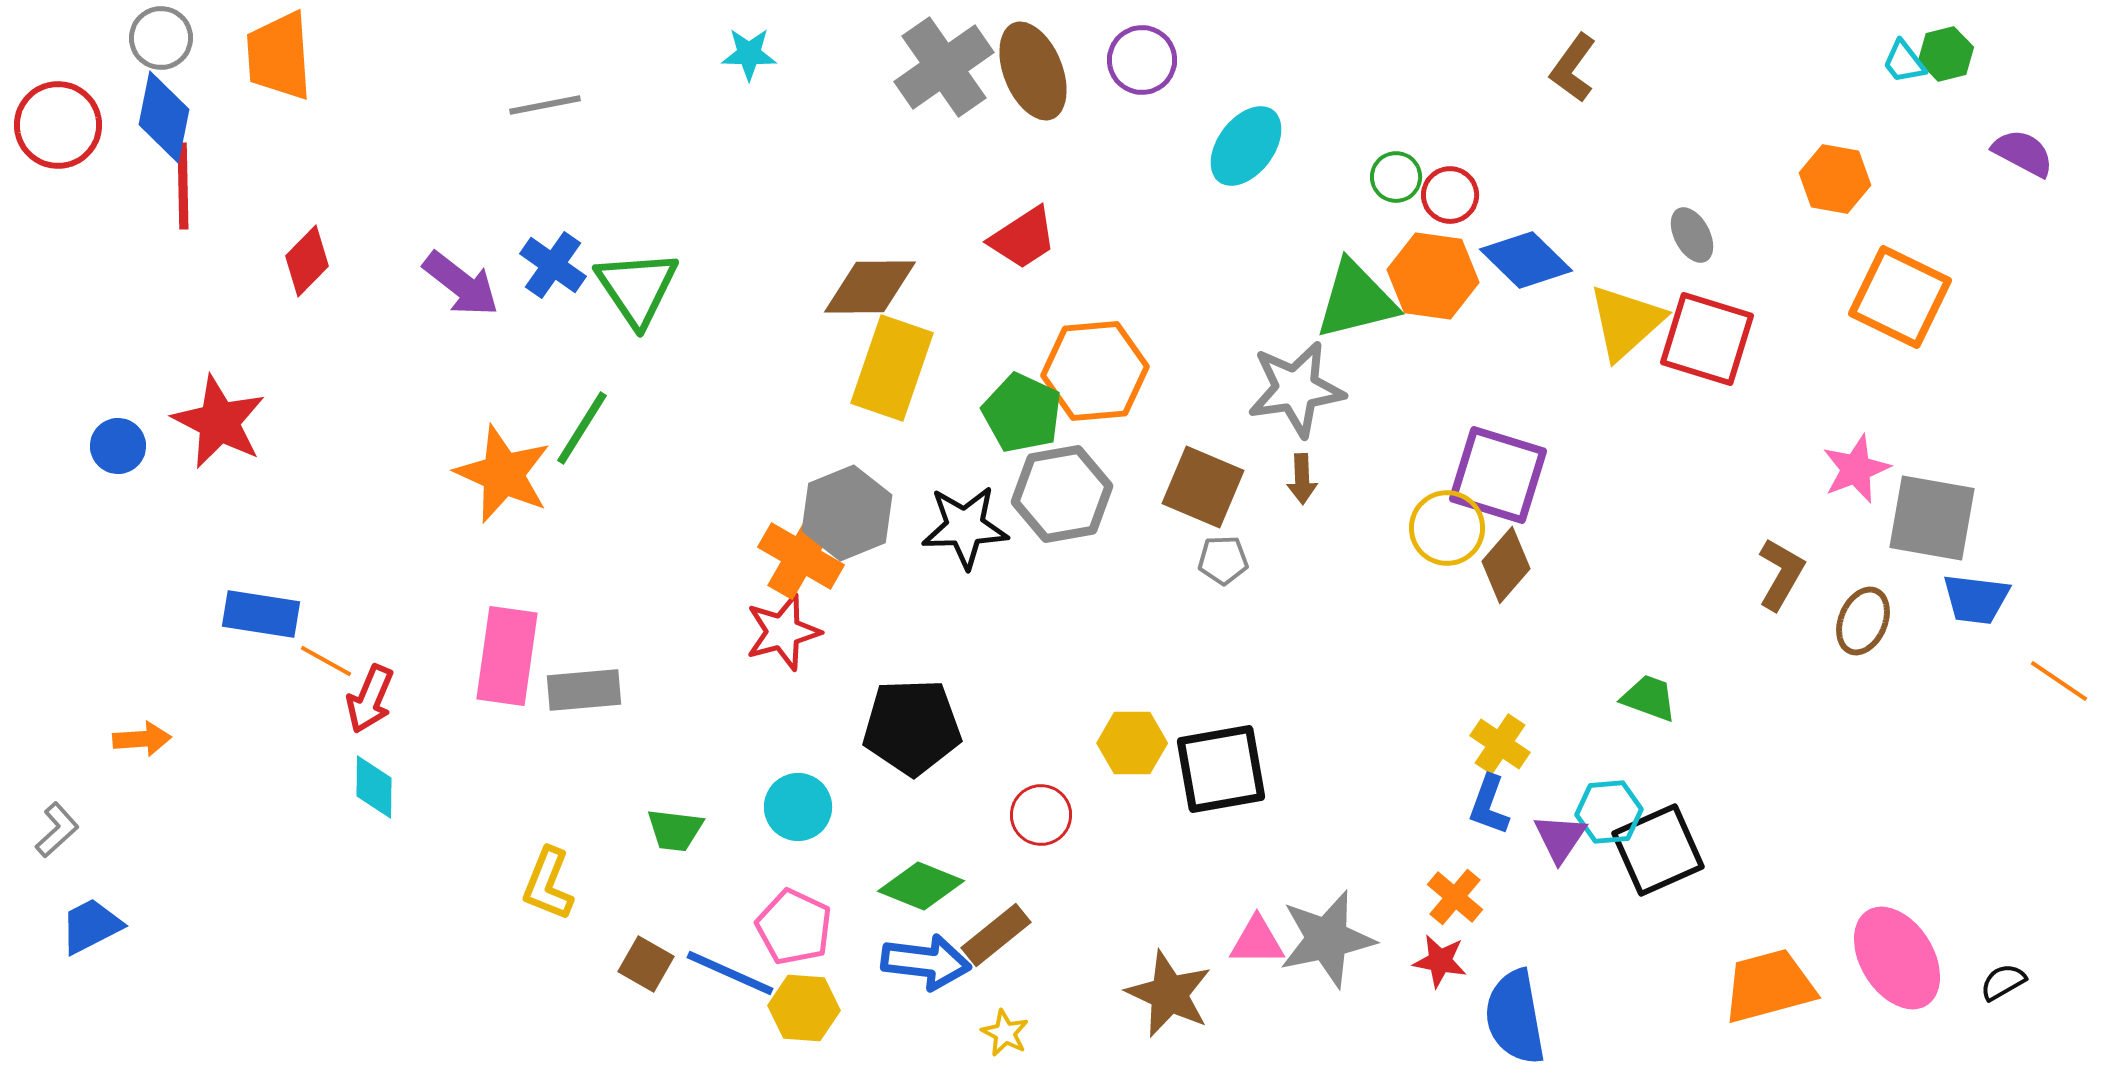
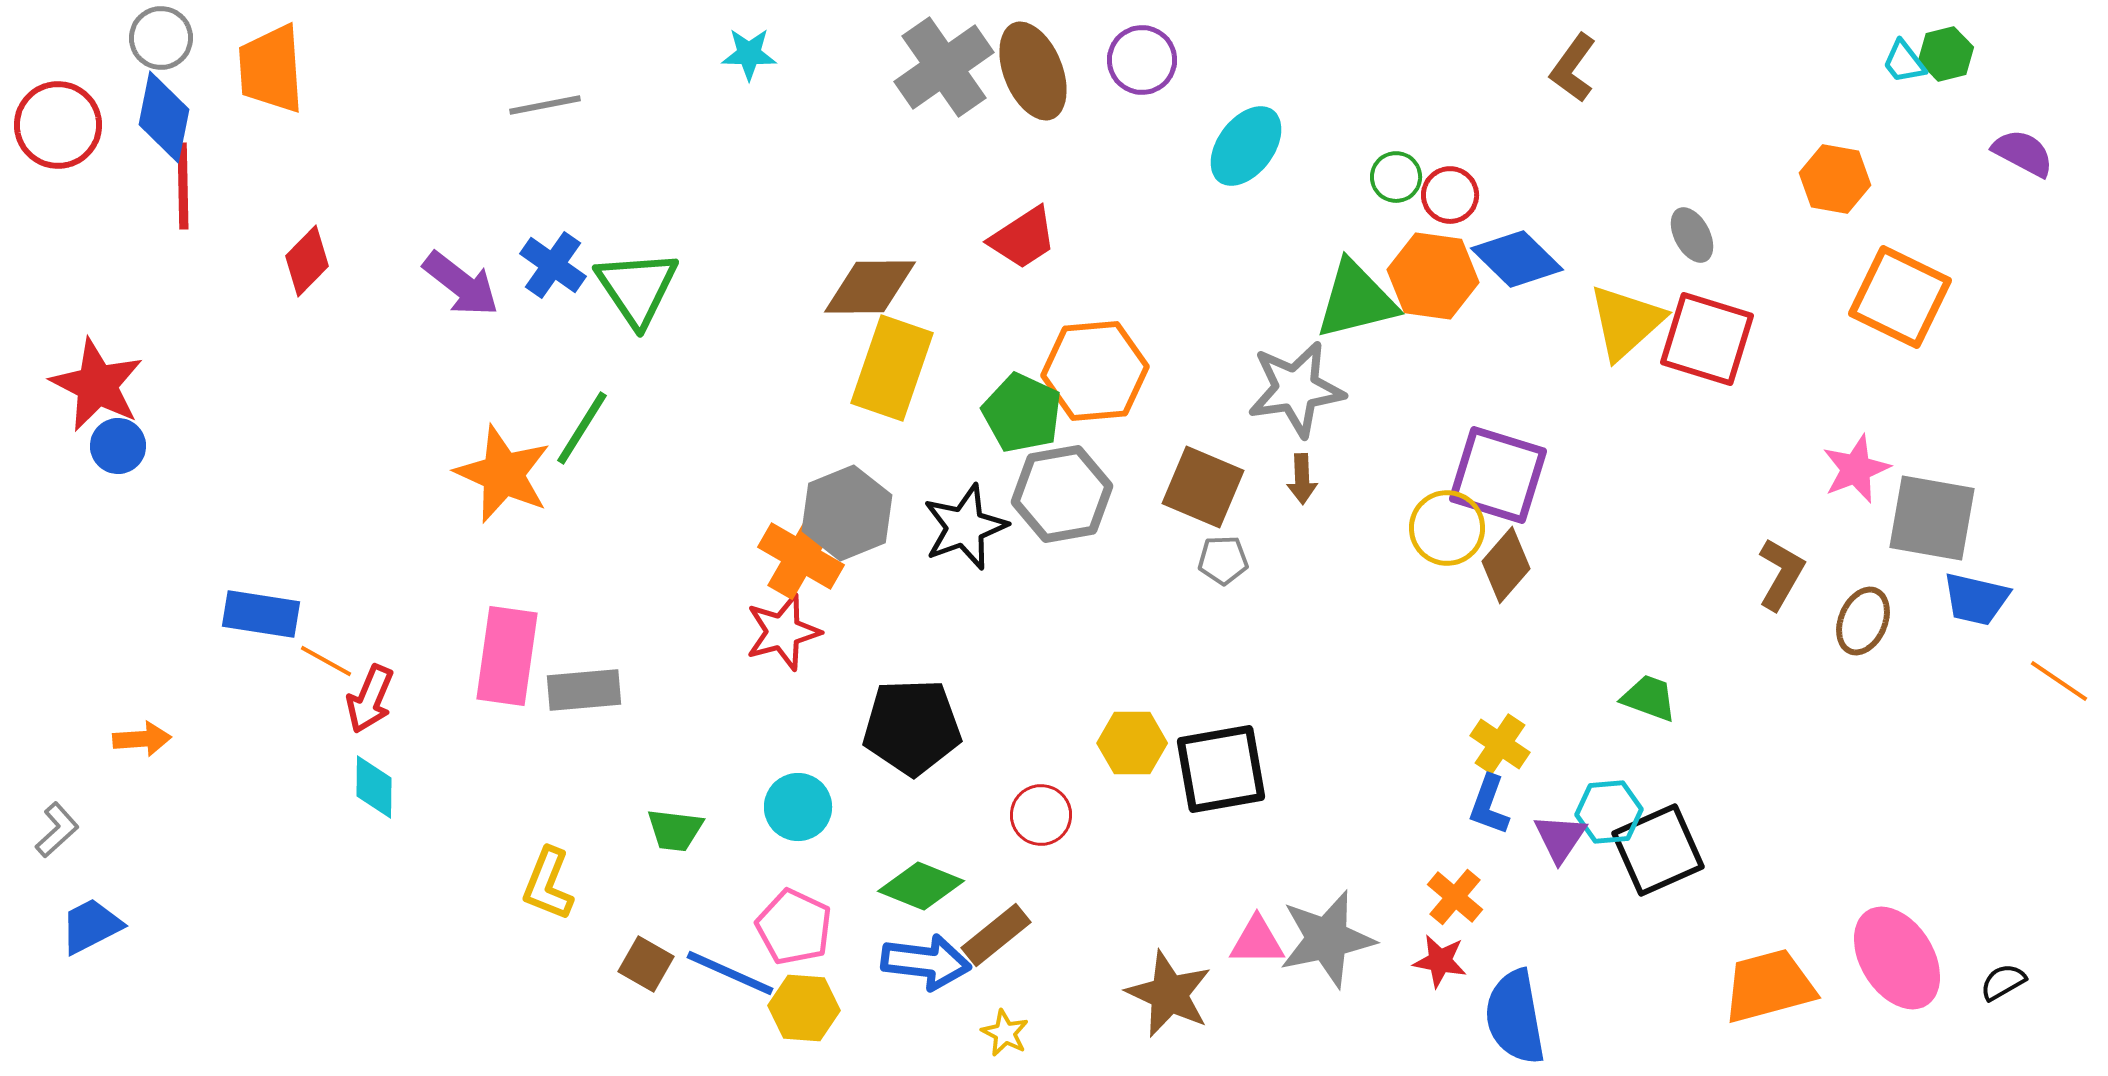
orange trapezoid at (279, 56): moved 8 px left, 13 px down
blue diamond at (1526, 260): moved 9 px left, 1 px up
red star at (219, 422): moved 122 px left, 37 px up
black star at (965, 527): rotated 18 degrees counterclockwise
blue trapezoid at (1976, 599): rotated 6 degrees clockwise
